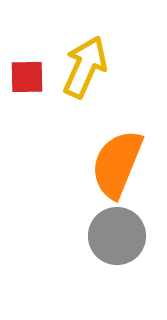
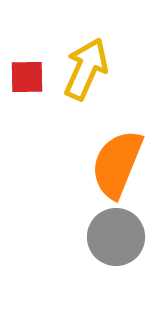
yellow arrow: moved 1 px right, 2 px down
gray circle: moved 1 px left, 1 px down
